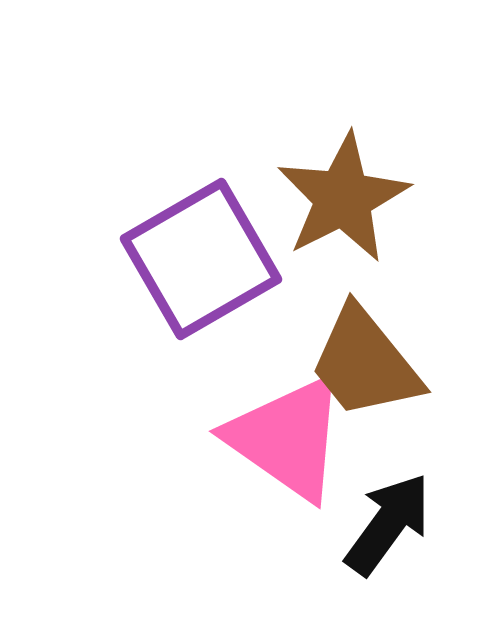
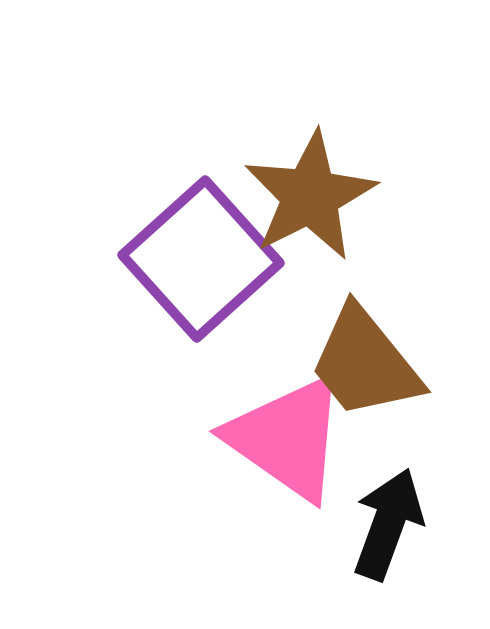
brown star: moved 33 px left, 2 px up
purple square: rotated 12 degrees counterclockwise
black arrow: rotated 16 degrees counterclockwise
